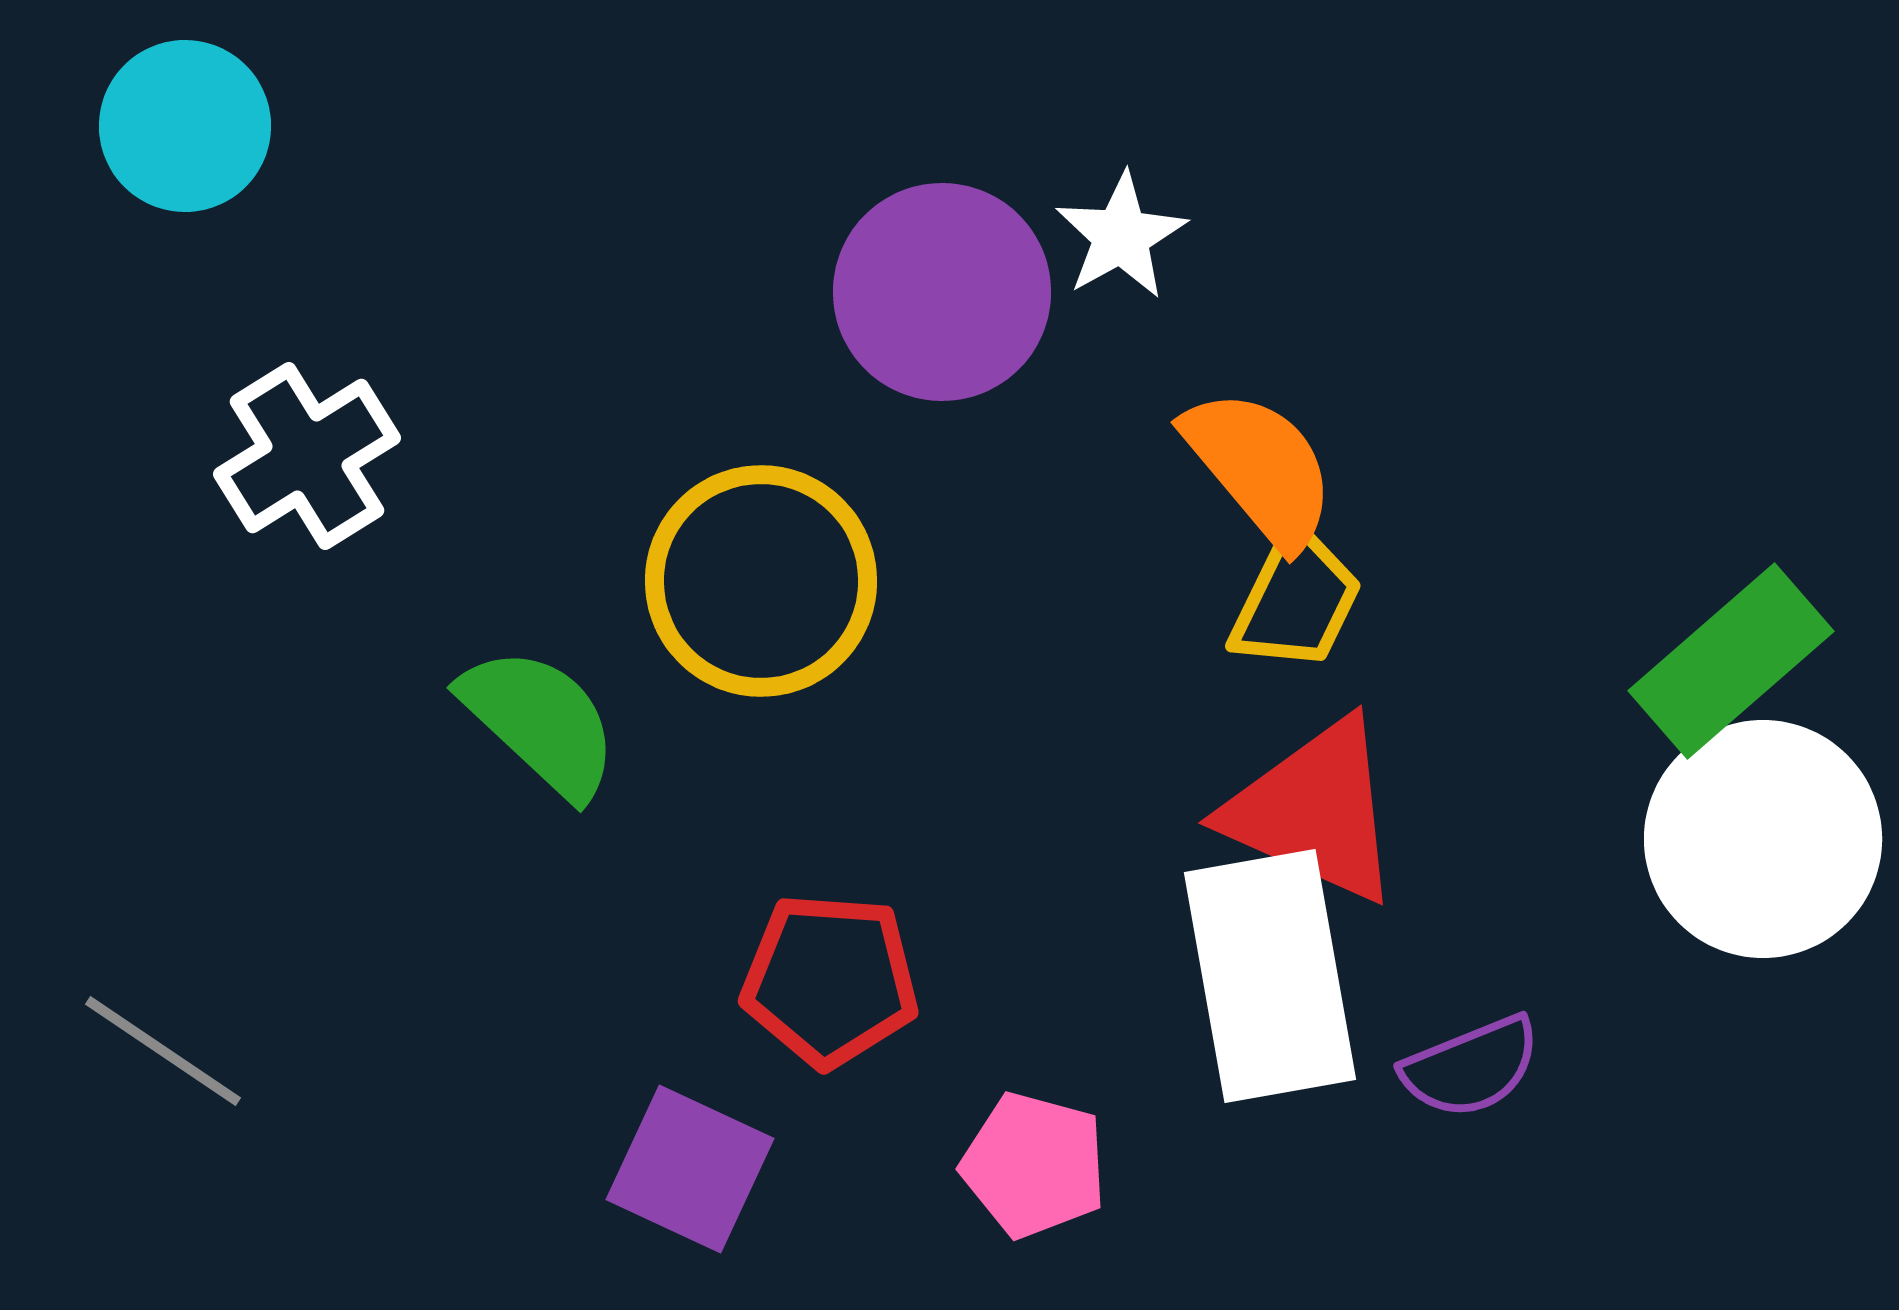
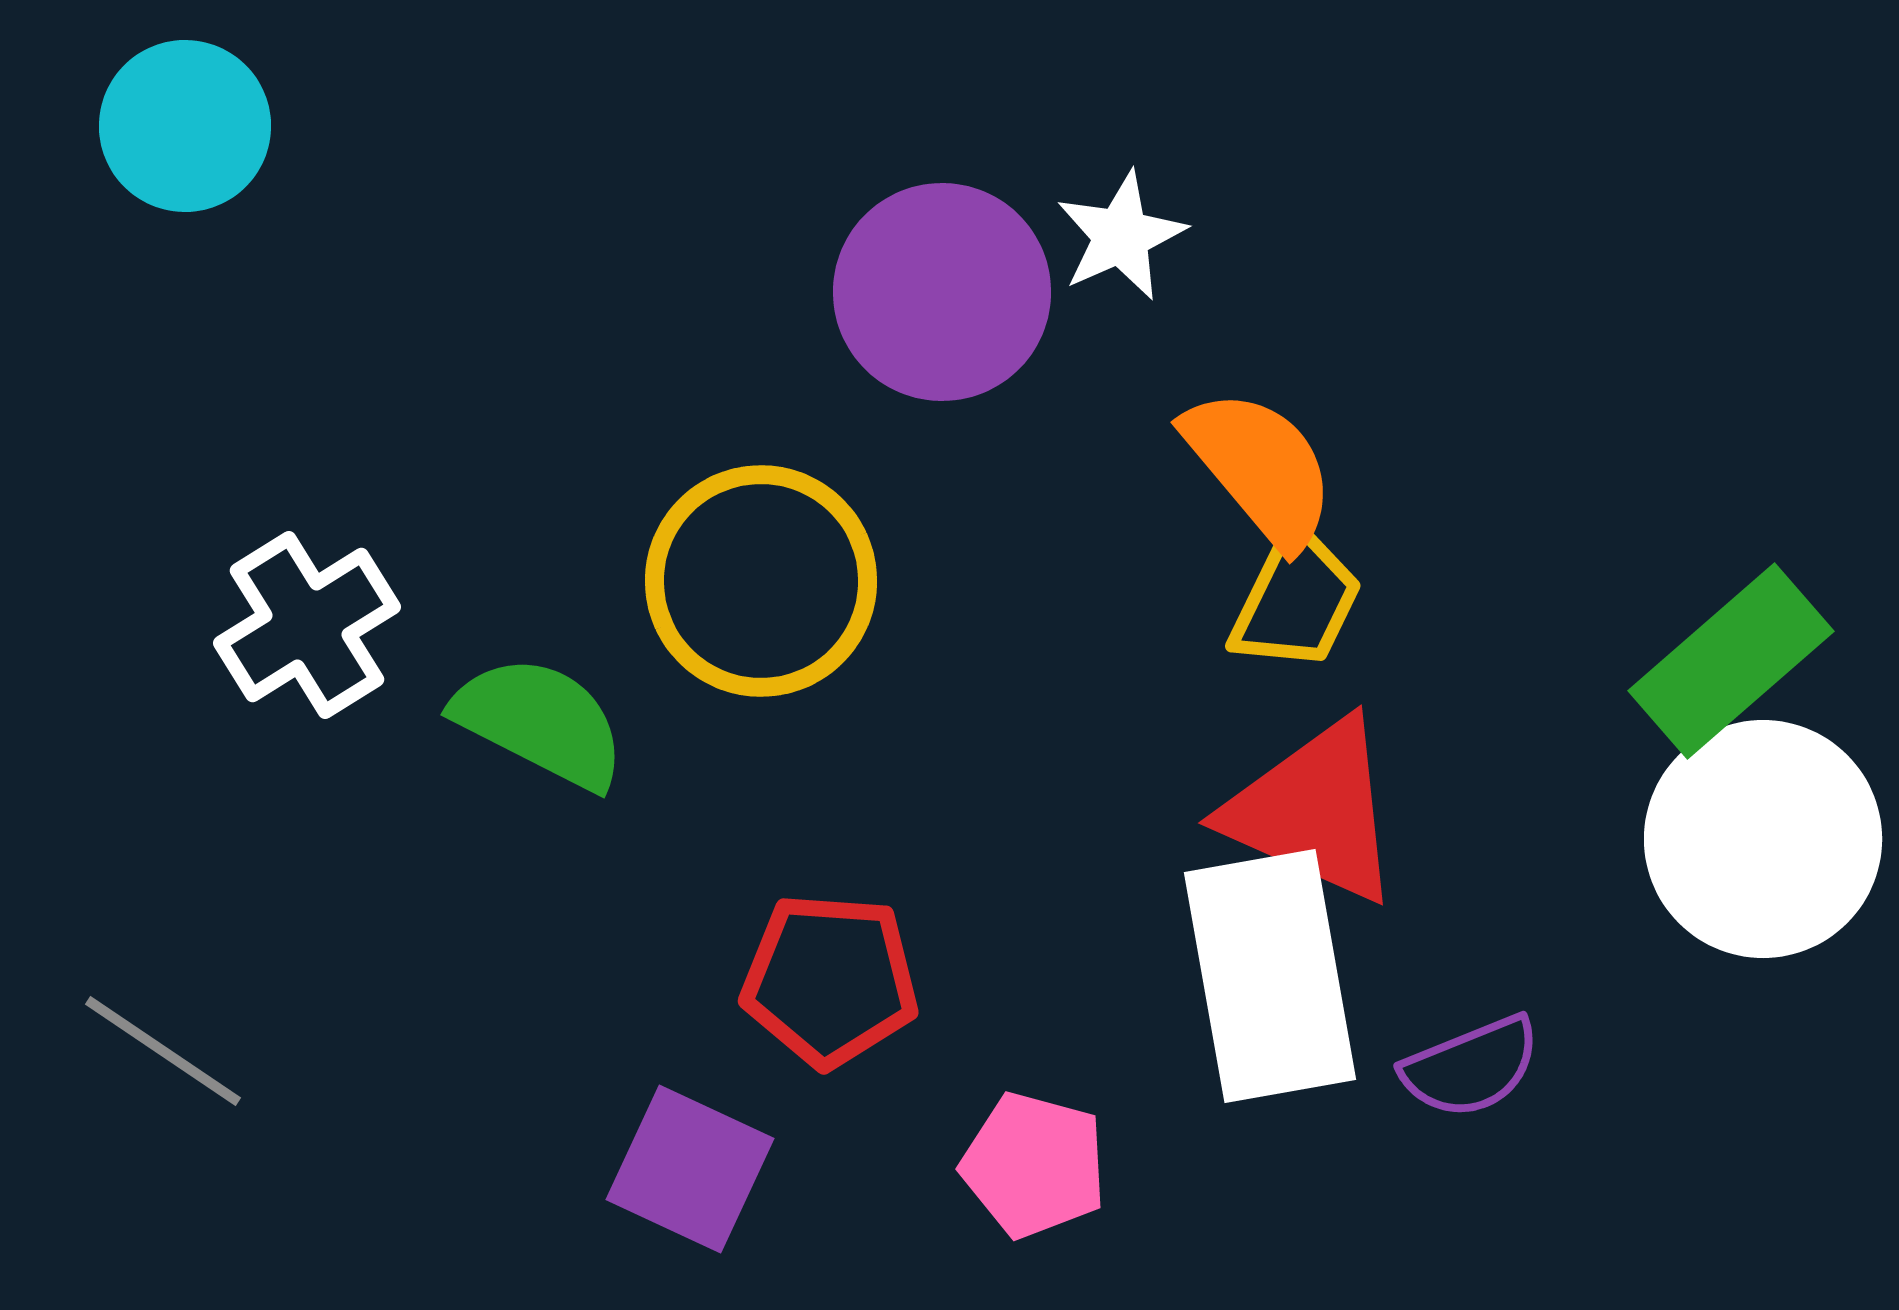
white star: rotated 5 degrees clockwise
white cross: moved 169 px down
green semicircle: rotated 16 degrees counterclockwise
